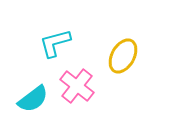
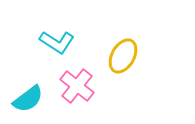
cyan L-shape: moved 2 px right, 1 px up; rotated 132 degrees counterclockwise
cyan semicircle: moved 5 px left
